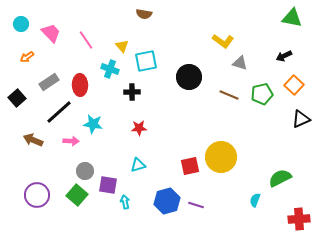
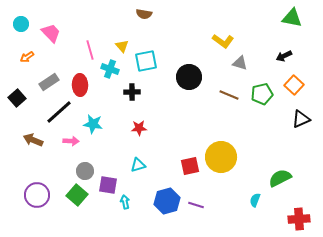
pink line: moved 4 px right, 10 px down; rotated 18 degrees clockwise
